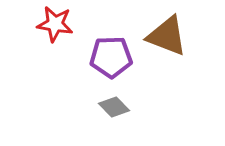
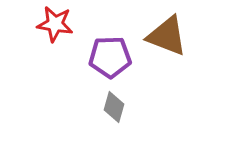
purple pentagon: moved 1 px left
gray diamond: rotated 60 degrees clockwise
